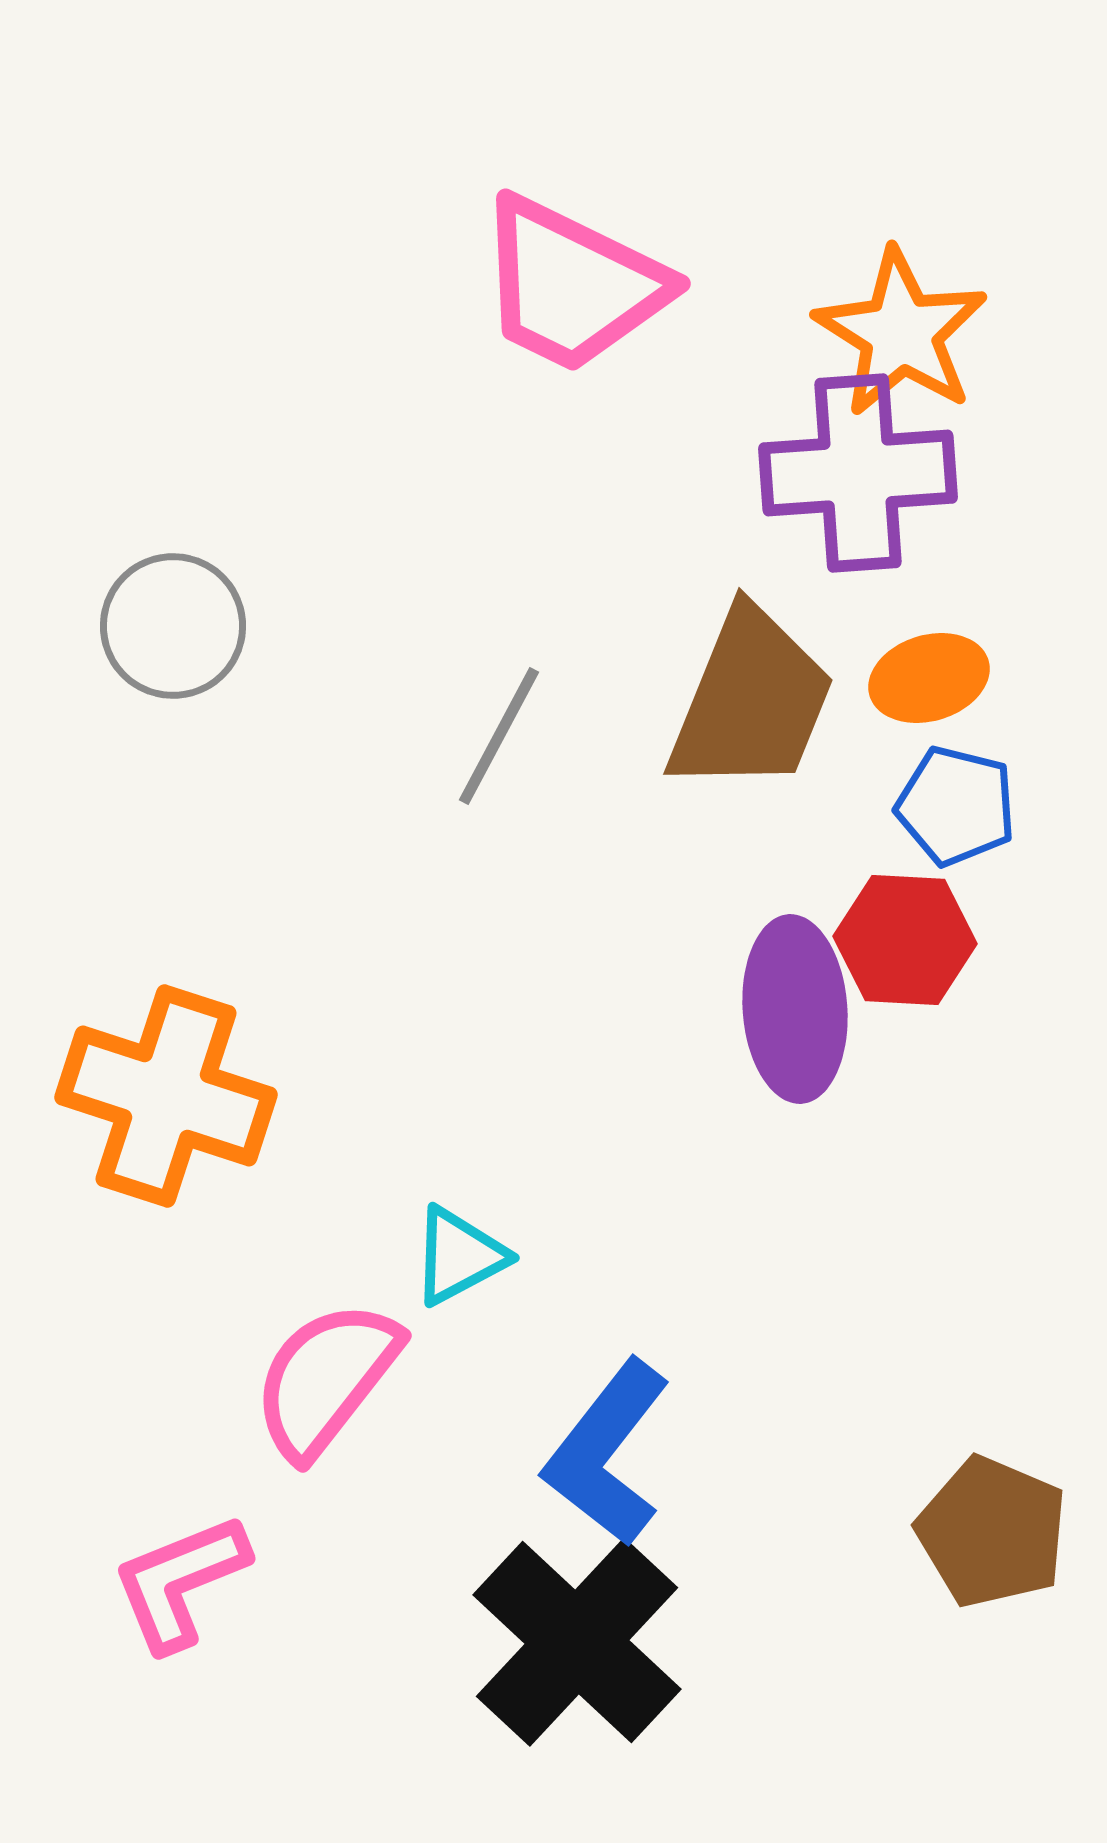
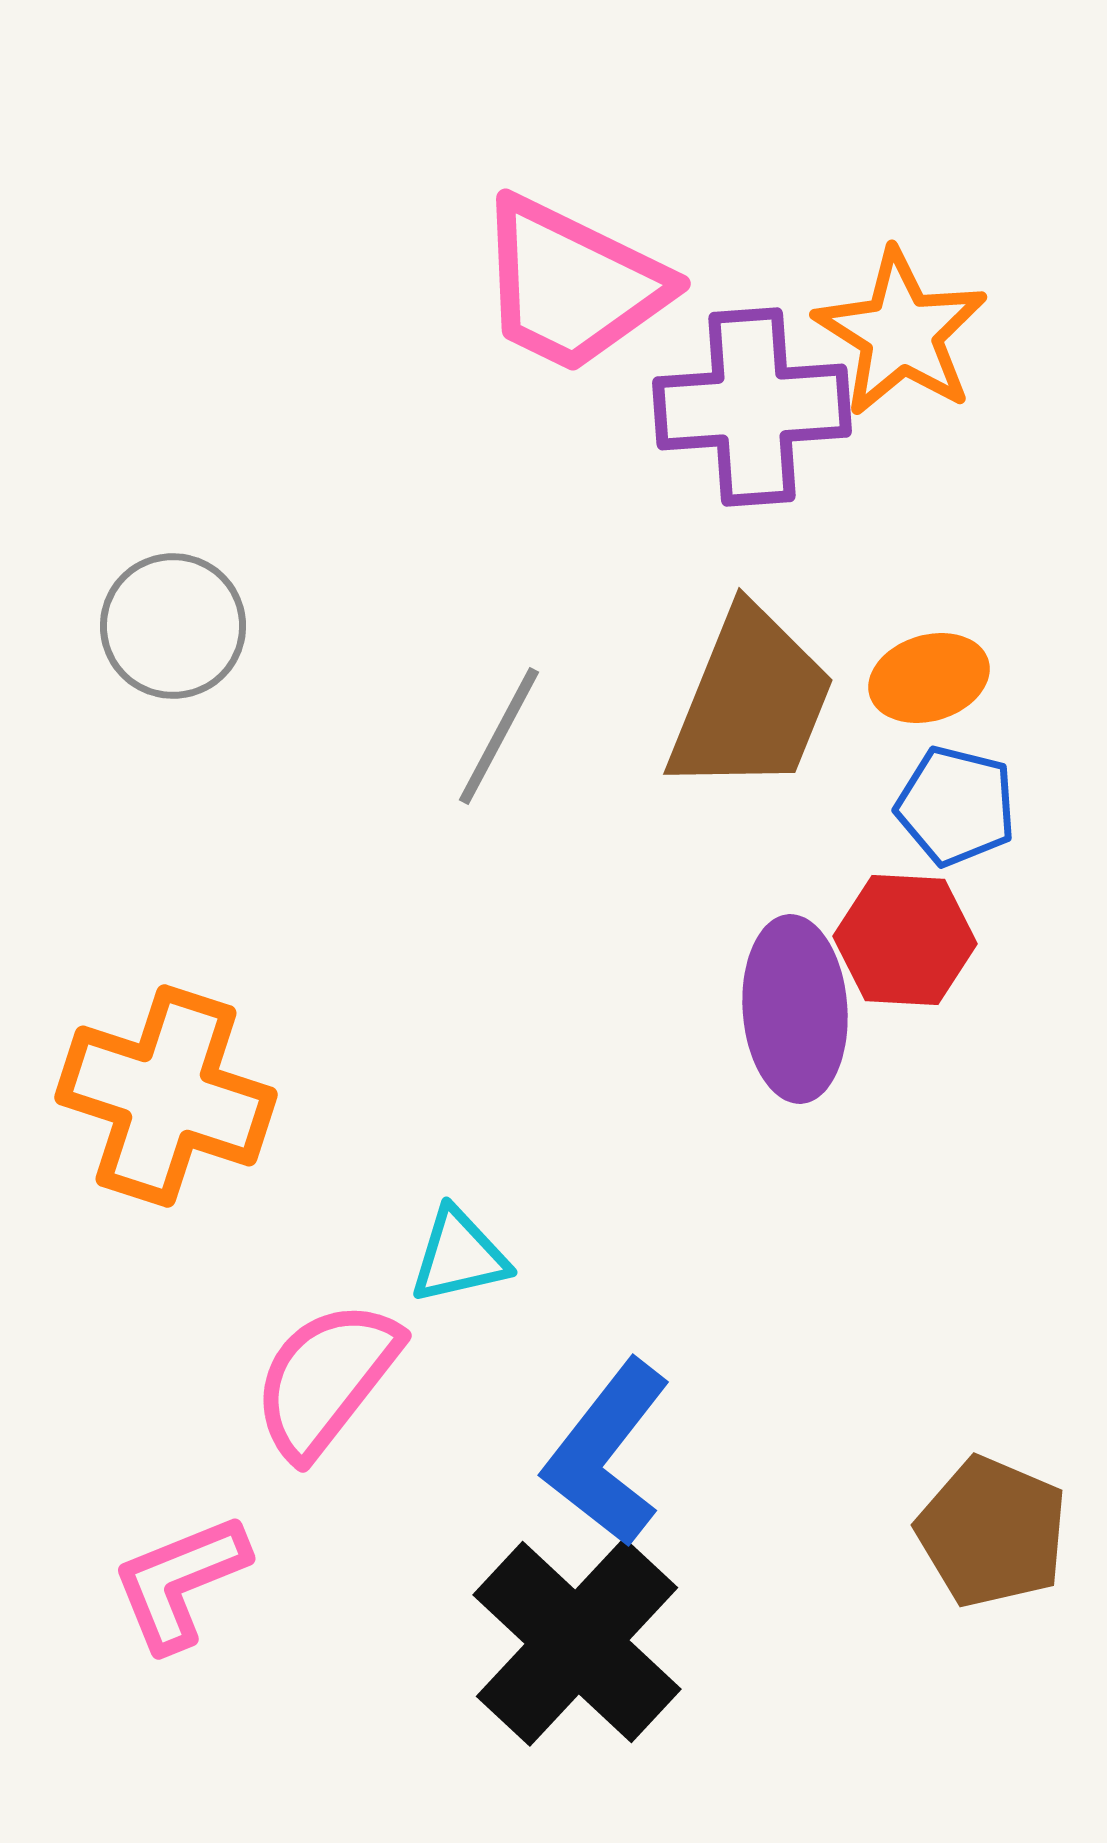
purple cross: moved 106 px left, 66 px up
cyan triangle: rotated 15 degrees clockwise
